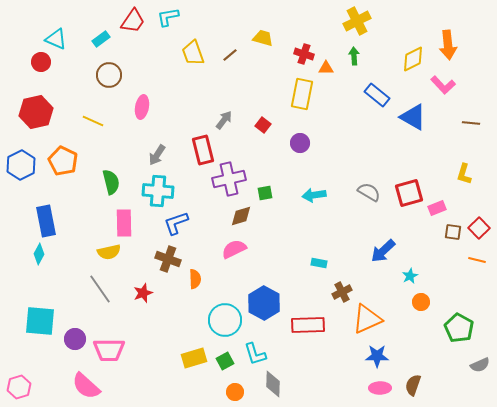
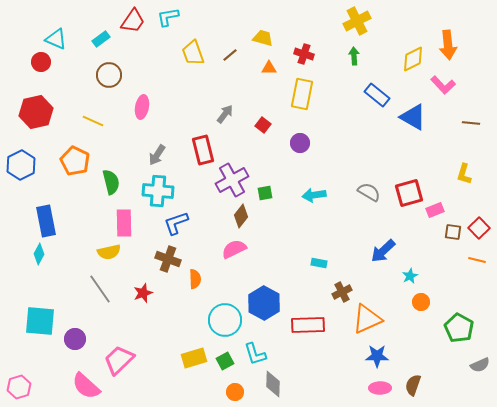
orange triangle at (326, 68): moved 57 px left
gray arrow at (224, 120): moved 1 px right, 6 px up
orange pentagon at (63, 161): moved 12 px right
purple cross at (229, 179): moved 3 px right, 1 px down; rotated 16 degrees counterclockwise
pink rectangle at (437, 208): moved 2 px left, 2 px down
brown diamond at (241, 216): rotated 35 degrees counterclockwise
pink trapezoid at (109, 350): moved 10 px right, 10 px down; rotated 136 degrees clockwise
